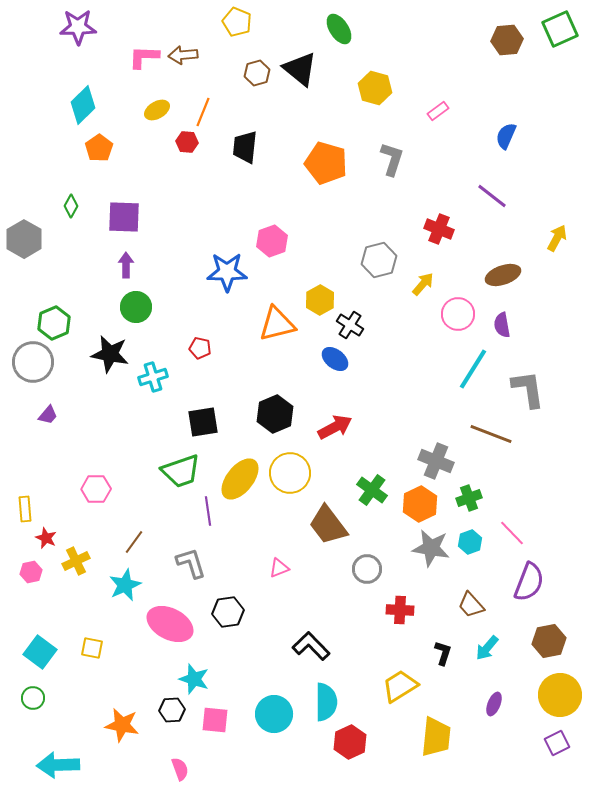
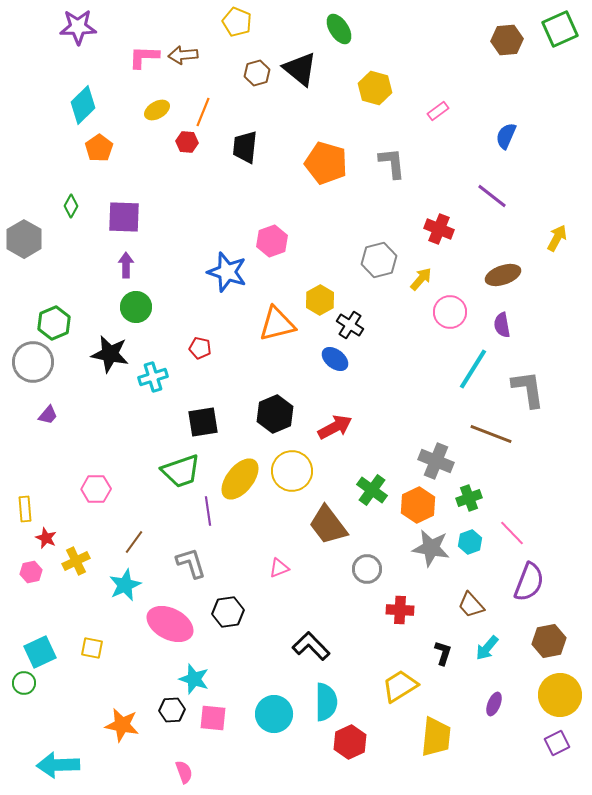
gray L-shape at (392, 159): moved 4 px down; rotated 24 degrees counterclockwise
blue star at (227, 272): rotated 18 degrees clockwise
yellow arrow at (423, 284): moved 2 px left, 5 px up
pink circle at (458, 314): moved 8 px left, 2 px up
yellow circle at (290, 473): moved 2 px right, 2 px up
orange hexagon at (420, 504): moved 2 px left, 1 px down
cyan square at (40, 652): rotated 28 degrees clockwise
green circle at (33, 698): moved 9 px left, 15 px up
pink square at (215, 720): moved 2 px left, 2 px up
pink semicircle at (180, 769): moved 4 px right, 3 px down
